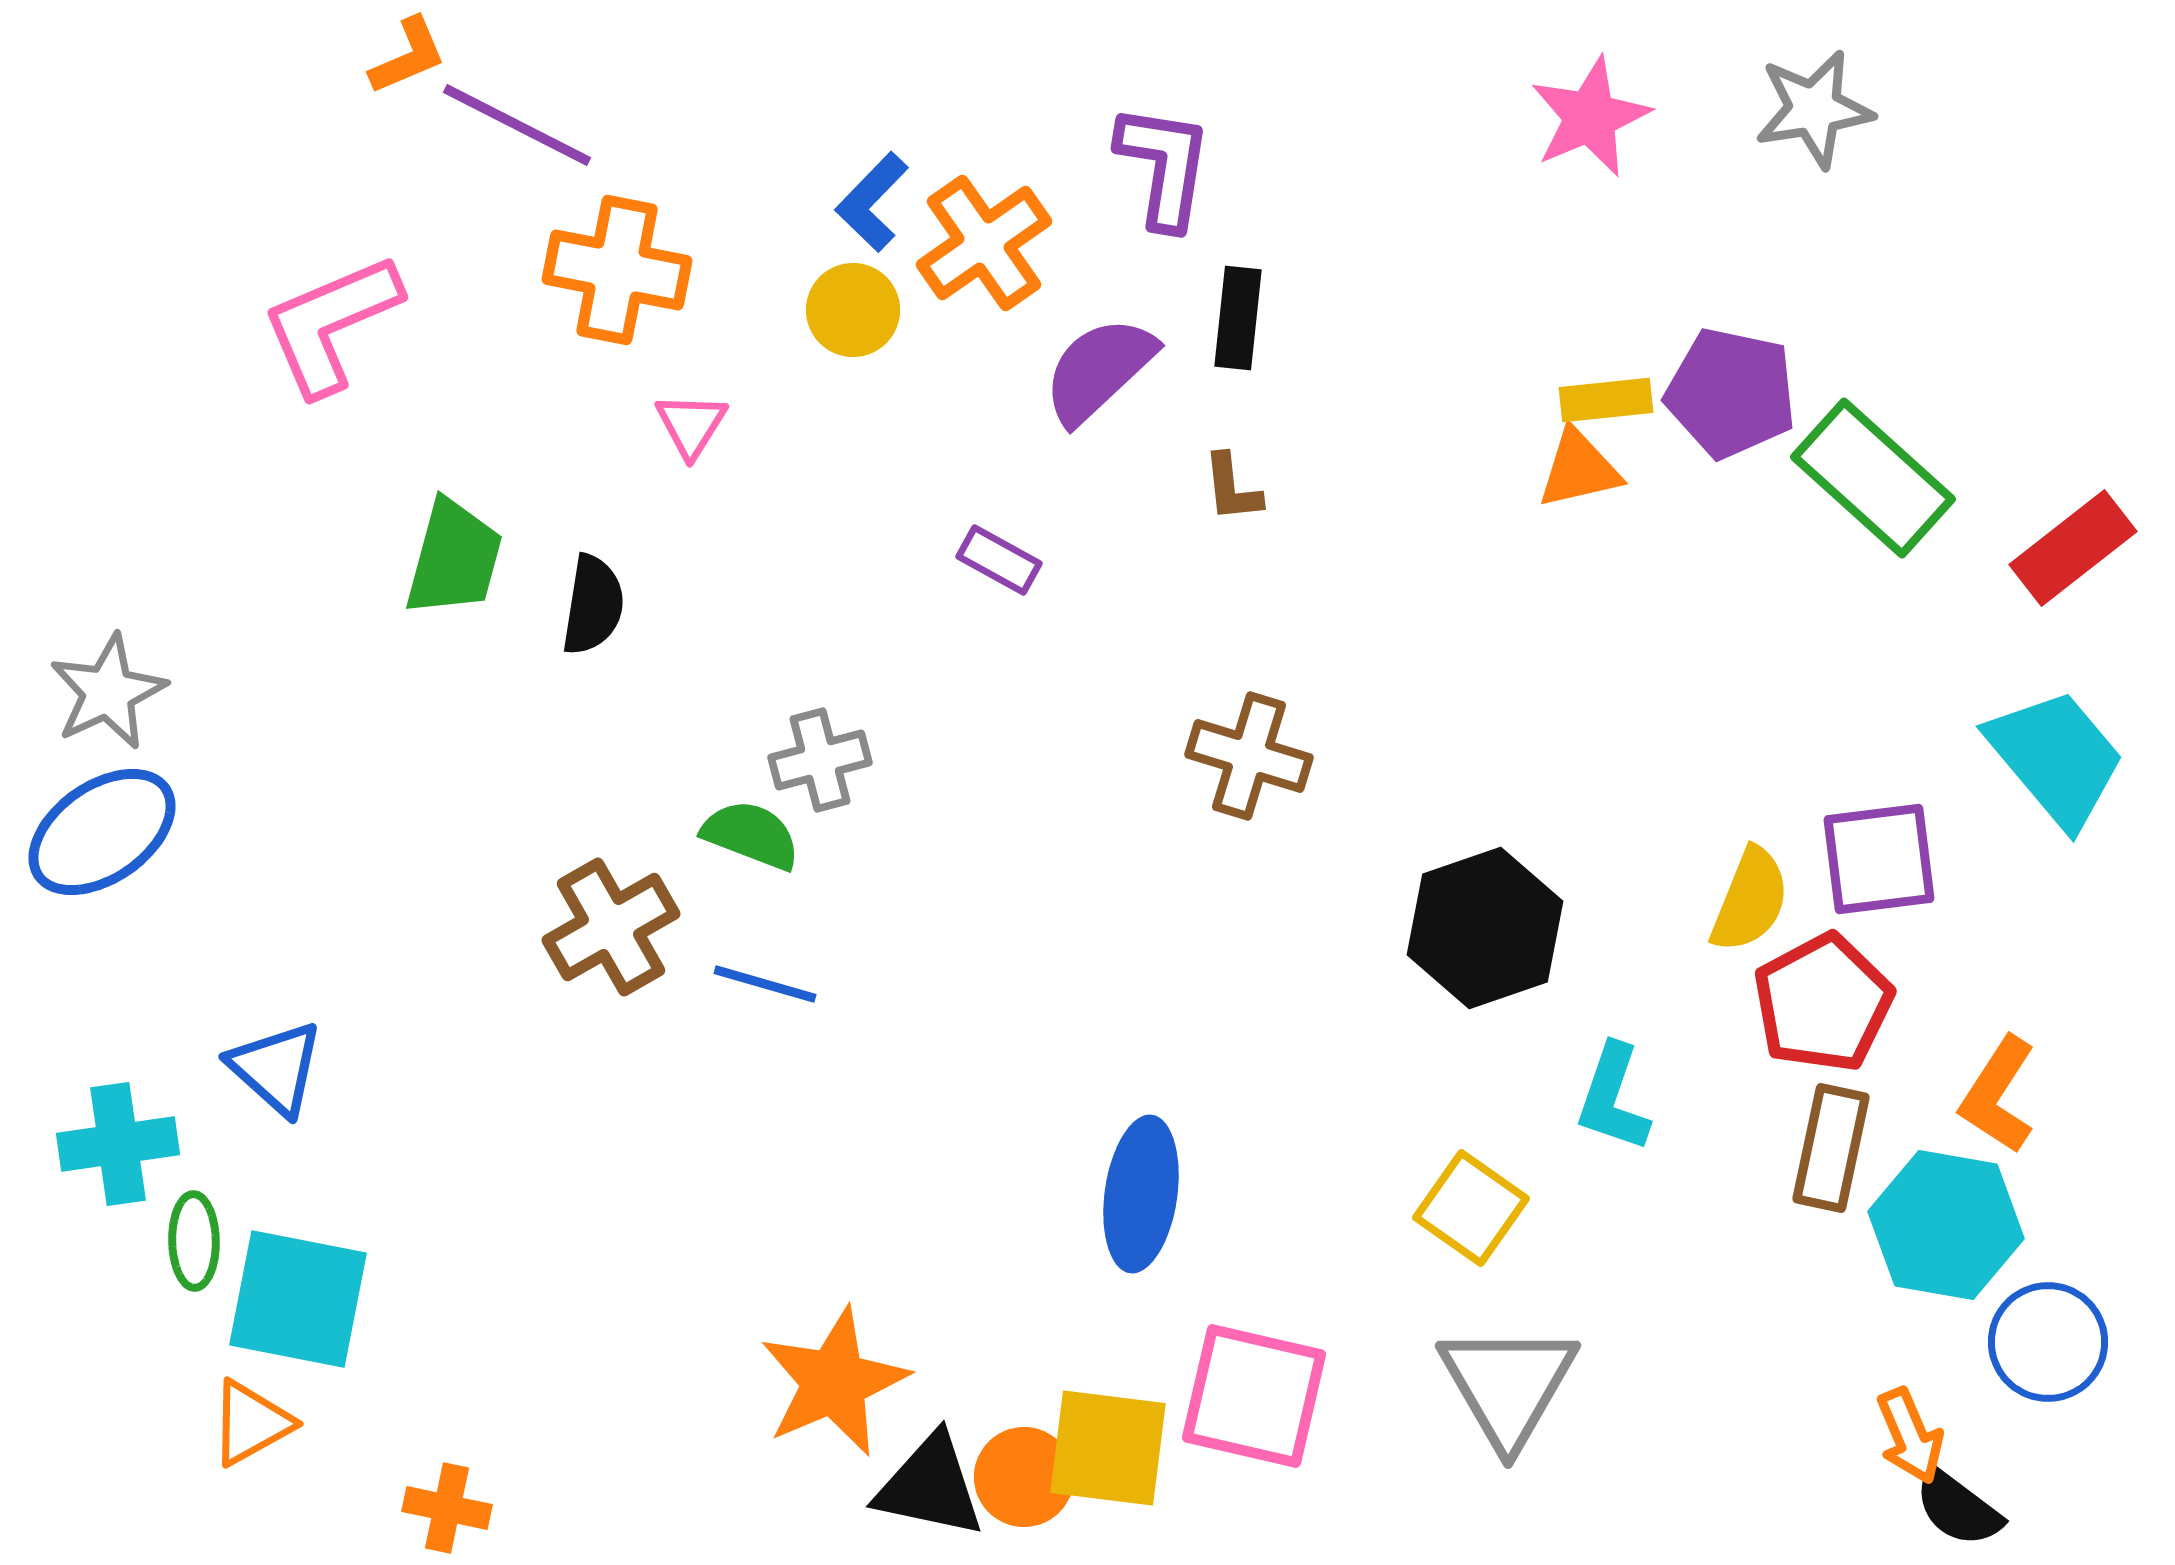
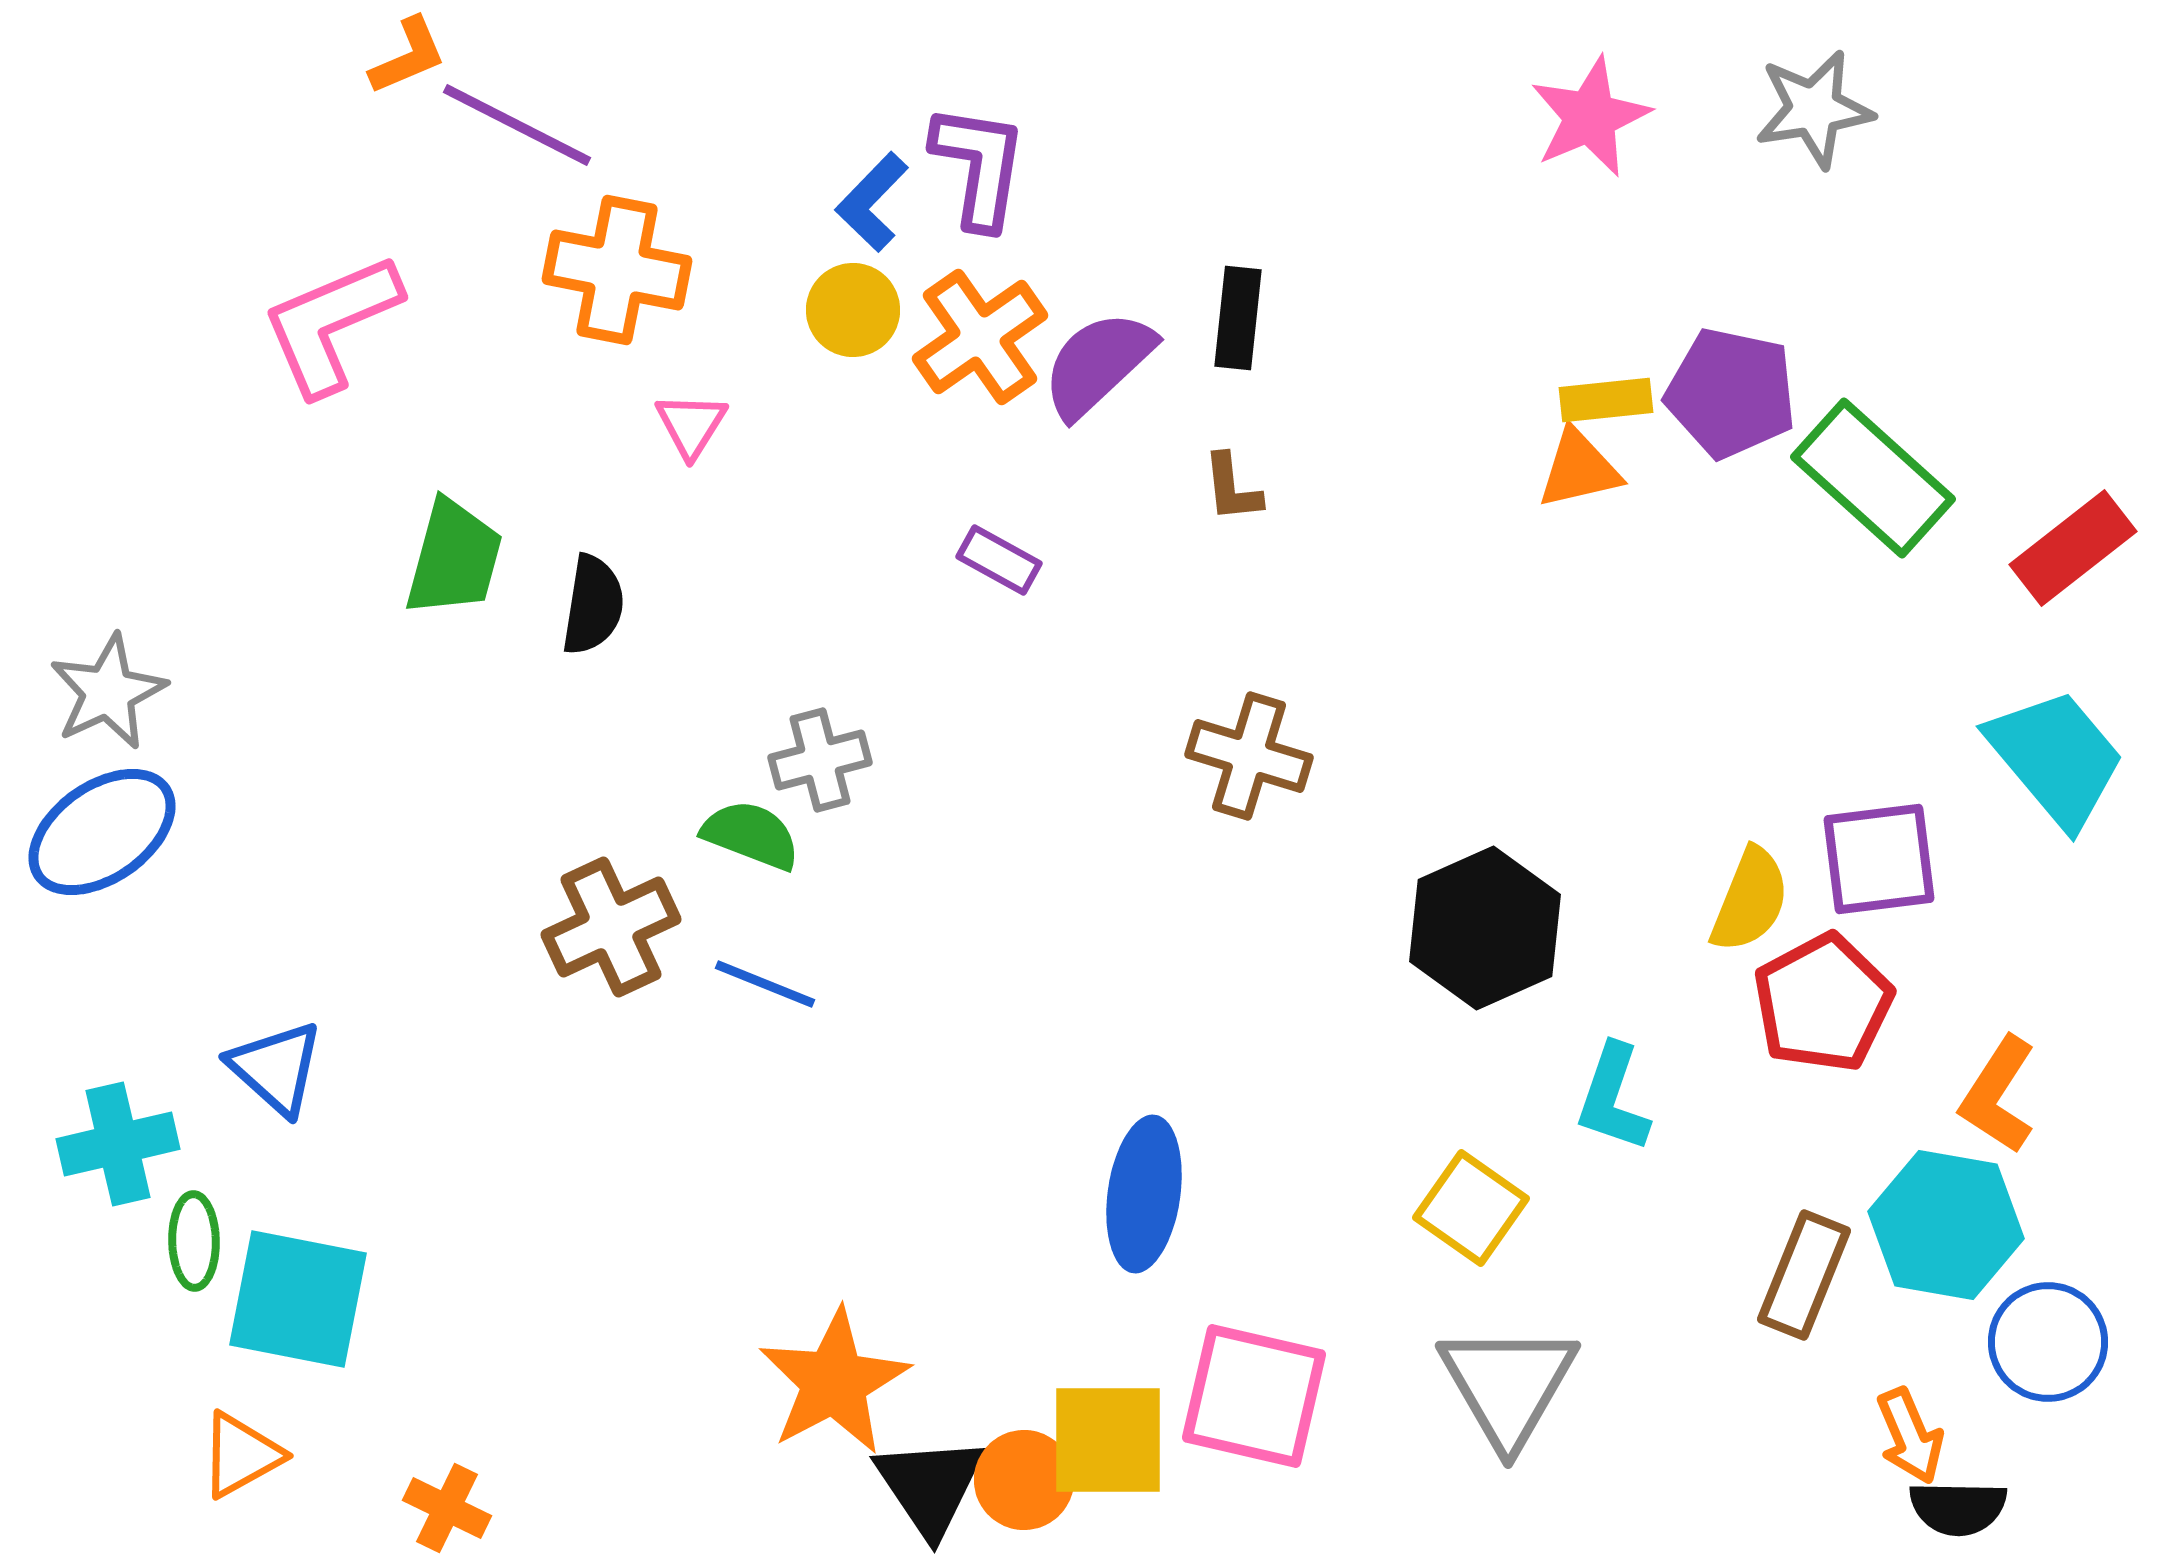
purple L-shape at (1164, 166): moved 185 px left
orange cross at (984, 243): moved 4 px left, 94 px down
purple semicircle at (1099, 370): moved 1 px left, 6 px up
brown cross at (611, 927): rotated 5 degrees clockwise
black hexagon at (1485, 928): rotated 5 degrees counterclockwise
blue line at (765, 984): rotated 6 degrees clockwise
cyan cross at (118, 1144): rotated 5 degrees counterclockwise
brown rectangle at (1831, 1148): moved 27 px left, 127 px down; rotated 10 degrees clockwise
blue ellipse at (1141, 1194): moved 3 px right
orange star at (834, 1382): rotated 5 degrees counterclockwise
orange triangle at (251, 1423): moved 10 px left, 32 px down
yellow square at (1108, 1448): moved 8 px up; rotated 7 degrees counterclockwise
orange circle at (1024, 1477): moved 3 px down
black triangle at (930, 1486): rotated 44 degrees clockwise
orange cross at (447, 1508): rotated 14 degrees clockwise
black semicircle at (1958, 1508): rotated 36 degrees counterclockwise
